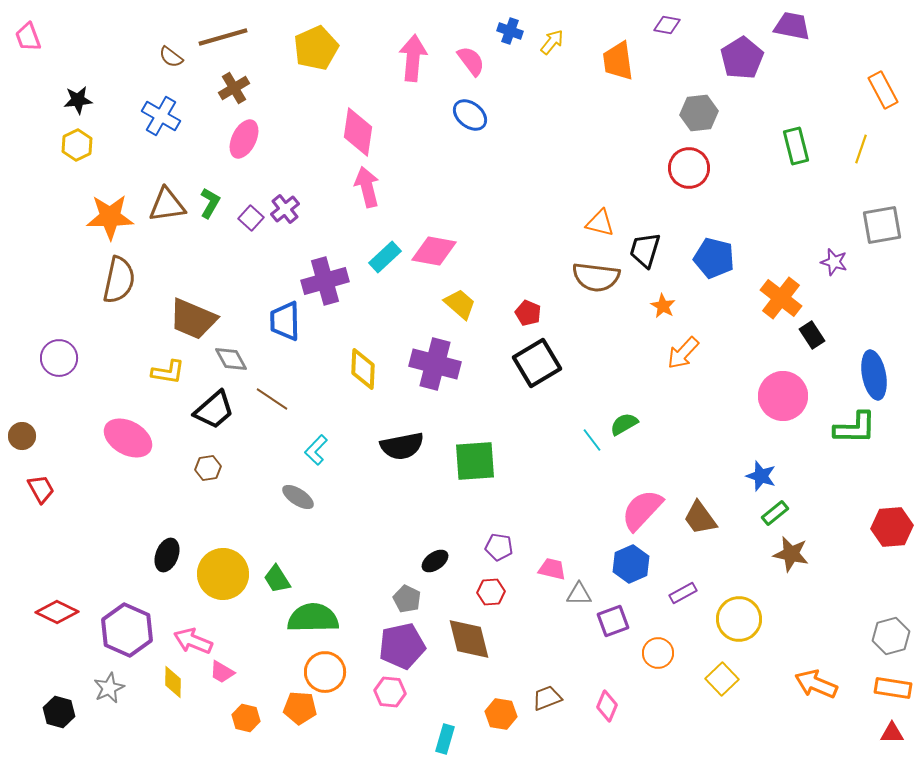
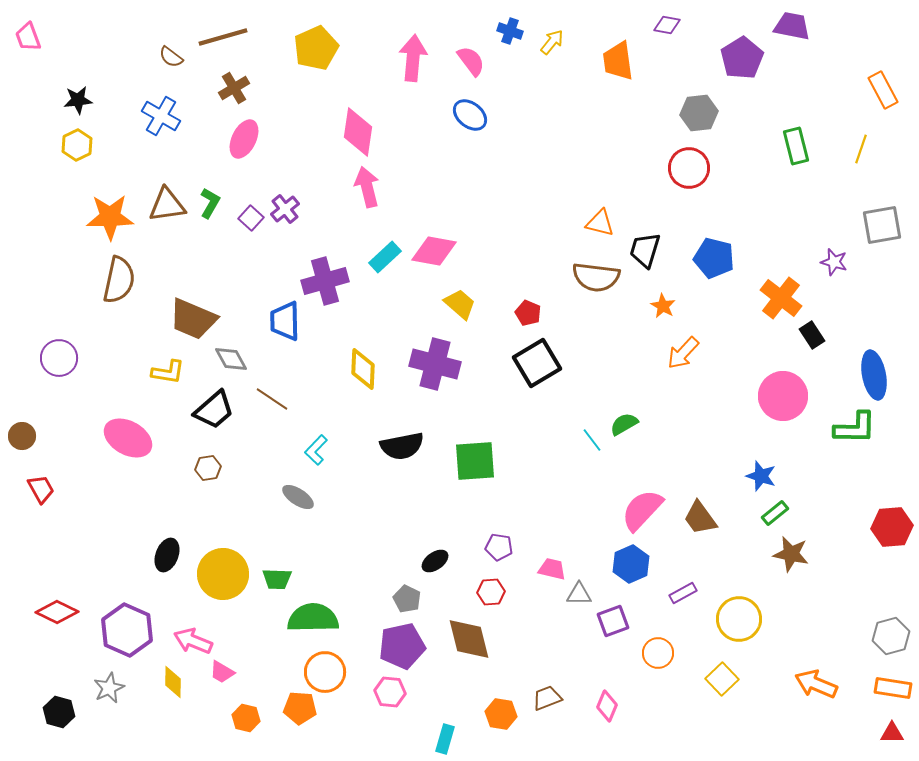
green trapezoid at (277, 579): rotated 56 degrees counterclockwise
